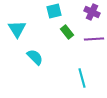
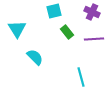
cyan line: moved 1 px left, 1 px up
